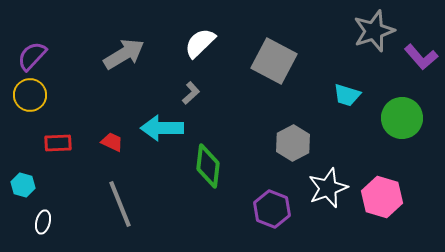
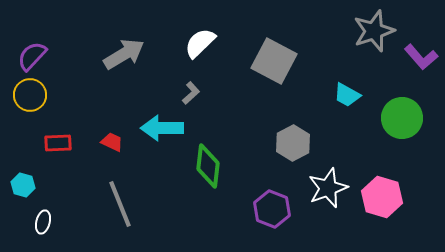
cyan trapezoid: rotated 12 degrees clockwise
